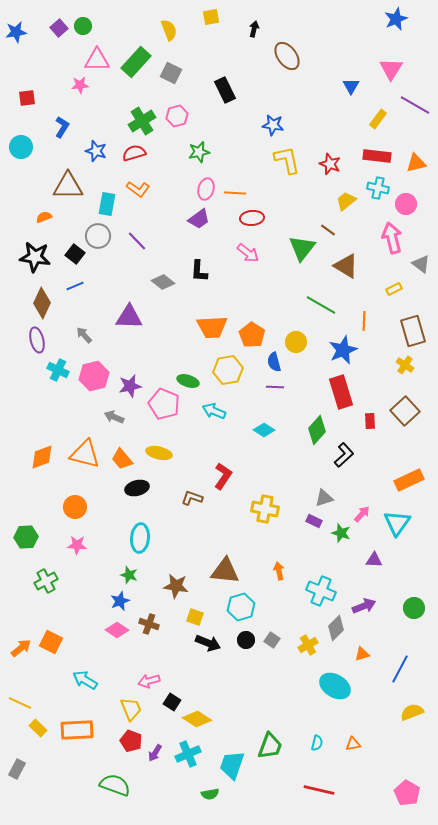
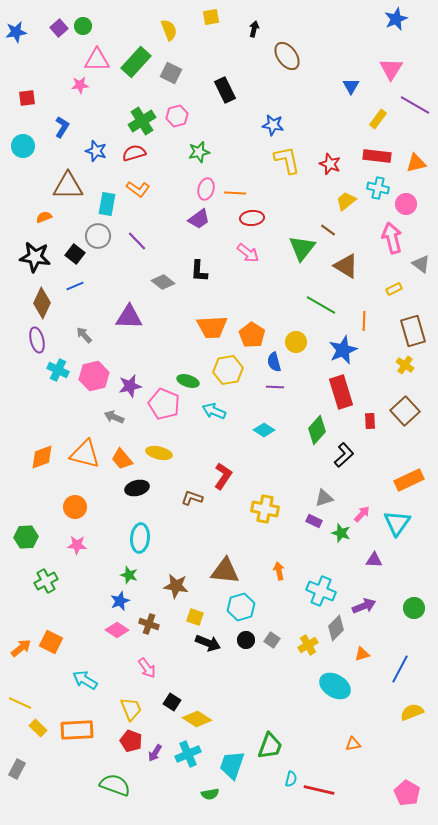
cyan circle at (21, 147): moved 2 px right, 1 px up
pink arrow at (149, 681): moved 2 px left, 13 px up; rotated 110 degrees counterclockwise
cyan semicircle at (317, 743): moved 26 px left, 36 px down
